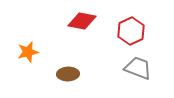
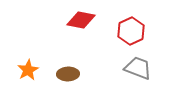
red diamond: moved 1 px left, 1 px up
orange star: moved 18 px down; rotated 15 degrees counterclockwise
